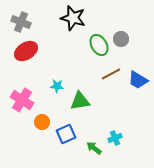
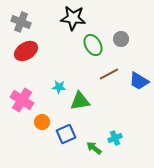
black star: rotated 10 degrees counterclockwise
green ellipse: moved 6 px left
brown line: moved 2 px left
blue trapezoid: moved 1 px right, 1 px down
cyan star: moved 2 px right, 1 px down
